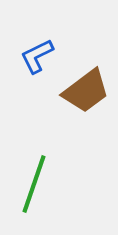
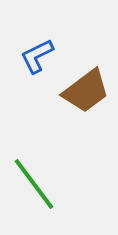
green line: rotated 56 degrees counterclockwise
